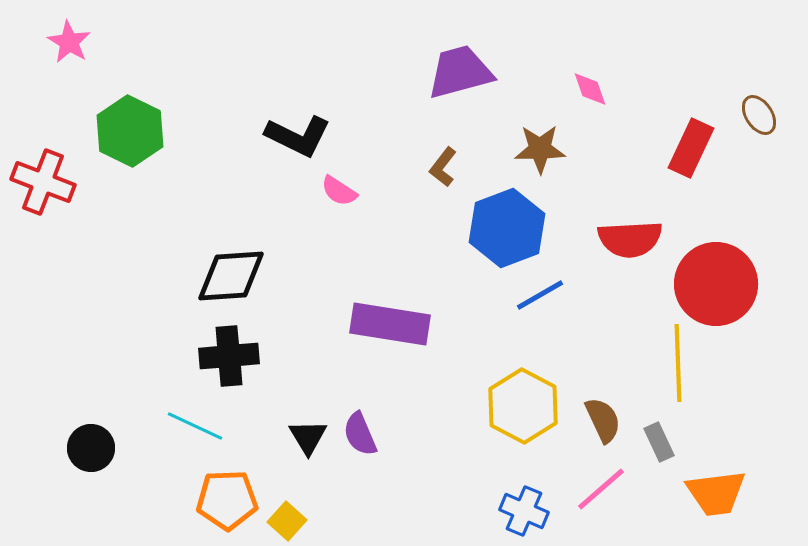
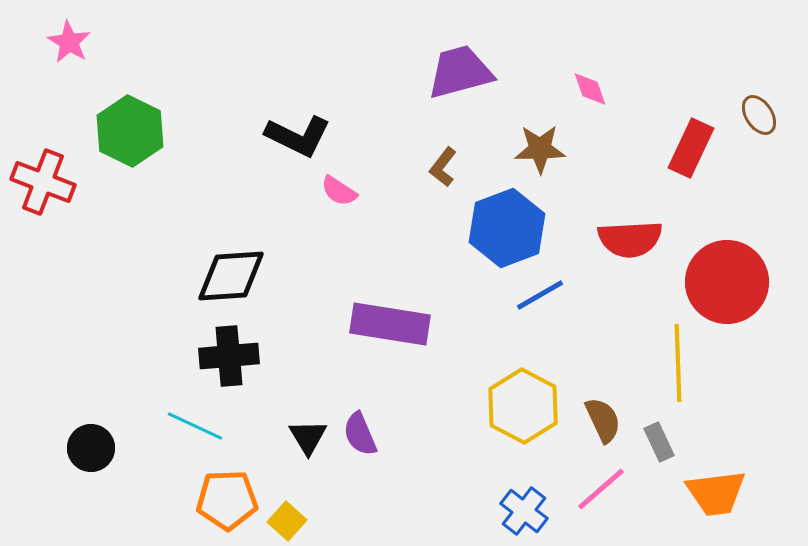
red circle: moved 11 px right, 2 px up
blue cross: rotated 15 degrees clockwise
